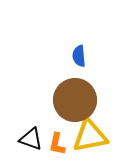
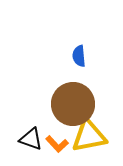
brown circle: moved 2 px left, 4 px down
yellow triangle: moved 1 px left
orange L-shape: rotated 55 degrees counterclockwise
